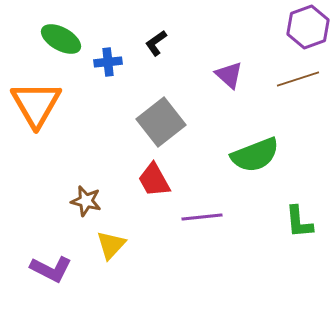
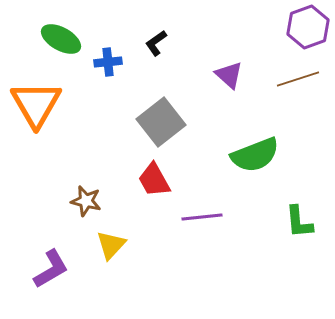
purple L-shape: rotated 57 degrees counterclockwise
